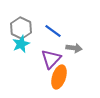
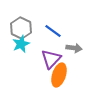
orange ellipse: moved 2 px up
